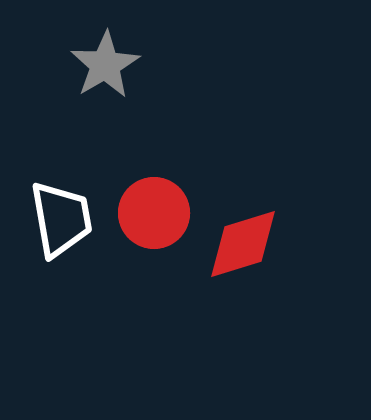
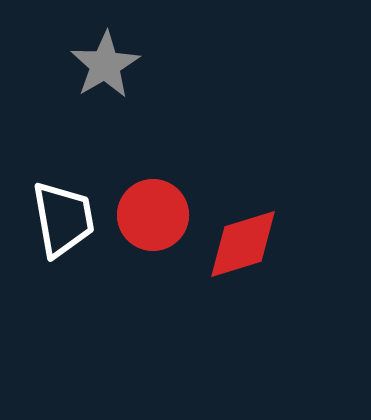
red circle: moved 1 px left, 2 px down
white trapezoid: moved 2 px right
